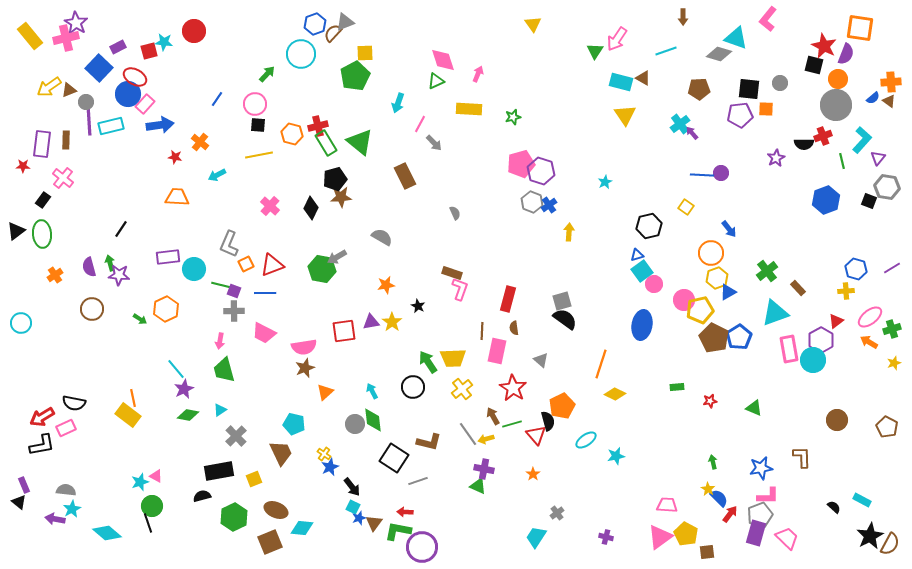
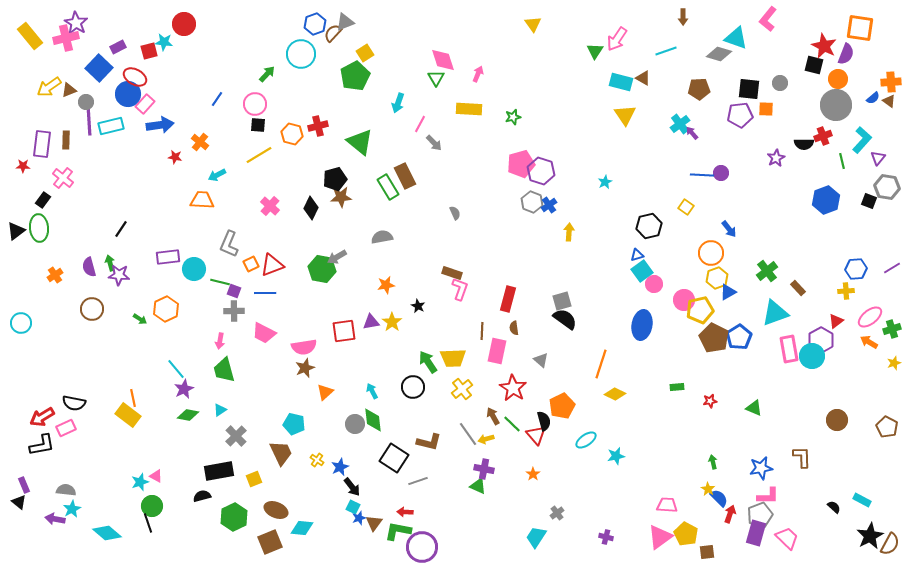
red circle at (194, 31): moved 10 px left, 7 px up
yellow square at (365, 53): rotated 30 degrees counterclockwise
green triangle at (436, 81): moved 3 px up; rotated 36 degrees counterclockwise
green rectangle at (326, 143): moved 62 px right, 44 px down
yellow line at (259, 155): rotated 20 degrees counterclockwise
orange trapezoid at (177, 197): moved 25 px right, 3 px down
green ellipse at (42, 234): moved 3 px left, 6 px up
gray semicircle at (382, 237): rotated 40 degrees counterclockwise
orange square at (246, 264): moved 5 px right
blue hexagon at (856, 269): rotated 20 degrees counterclockwise
green line at (221, 285): moved 1 px left, 3 px up
cyan circle at (813, 360): moved 1 px left, 4 px up
black semicircle at (548, 421): moved 4 px left
green line at (512, 424): rotated 60 degrees clockwise
yellow cross at (324, 454): moved 7 px left, 6 px down
blue star at (330, 467): moved 10 px right
red arrow at (730, 514): rotated 18 degrees counterclockwise
